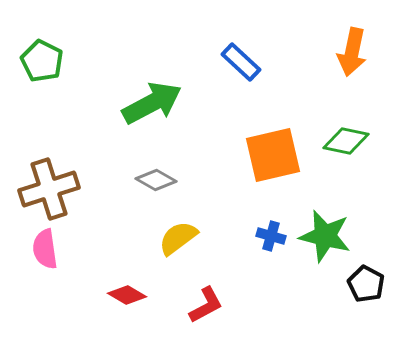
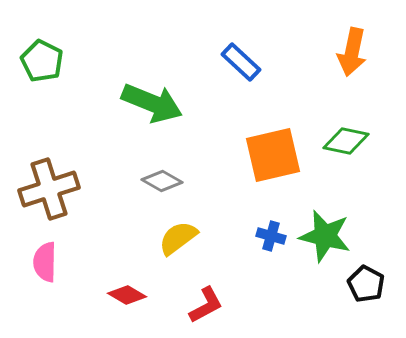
green arrow: rotated 50 degrees clockwise
gray diamond: moved 6 px right, 1 px down
pink semicircle: moved 13 px down; rotated 9 degrees clockwise
